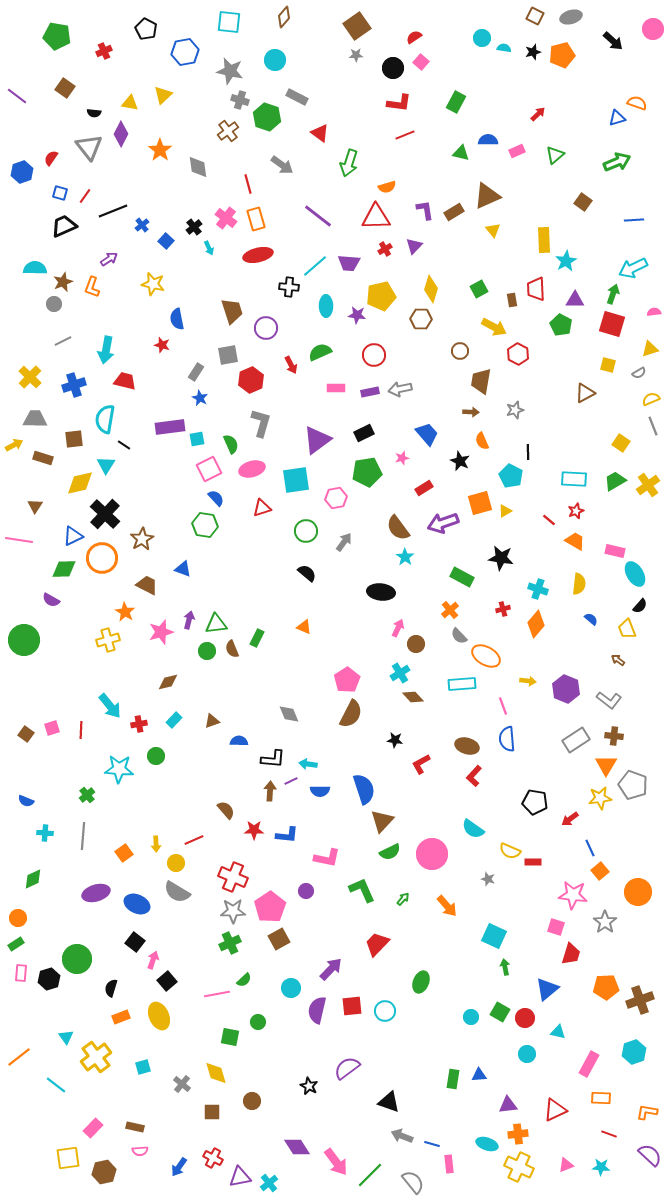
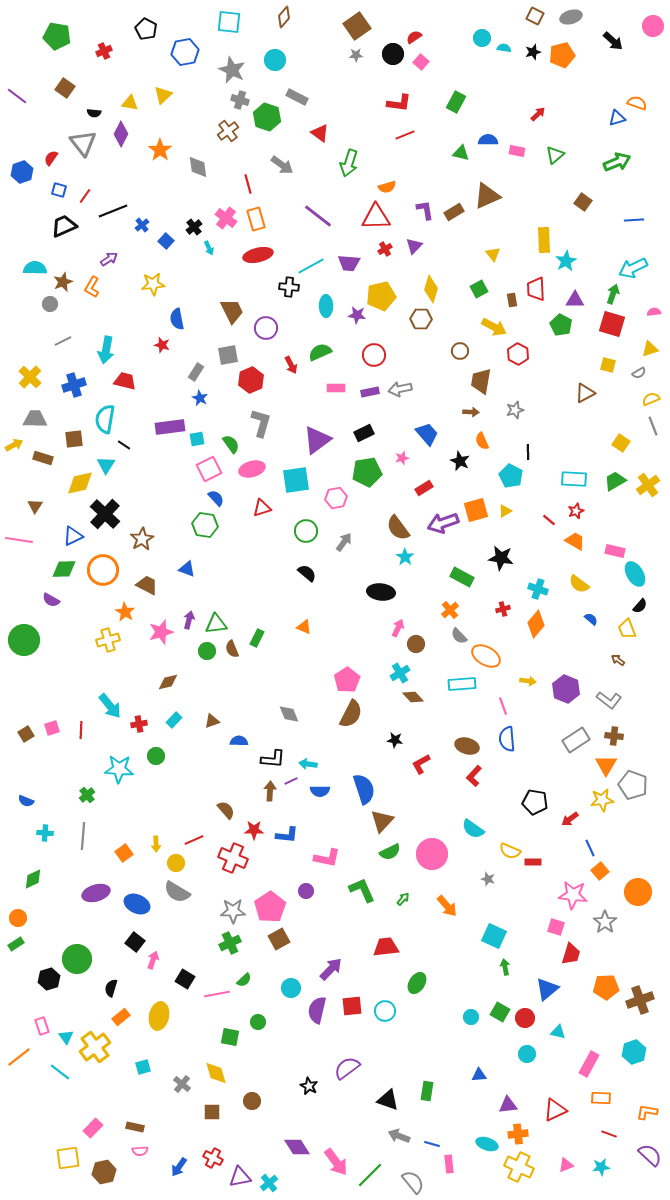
pink circle at (653, 29): moved 3 px up
black circle at (393, 68): moved 14 px up
gray star at (230, 71): moved 2 px right, 1 px up; rotated 12 degrees clockwise
gray triangle at (89, 147): moved 6 px left, 4 px up
pink rectangle at (517, 151): rotated 35 degrees clockwise
blue square at (60, 193): moved 1 px left, 3 px up
yellow triangle at (493, 230): moved 24 px down
cyan line at (315, 266): moved 4 px left; rotated 12 degrees clockwise
yellow star at (153, 284): rotated 20 degrees counterclockwise
orange L-shape at (92, 287): rotated 10 degrees clockwise
gray circle at (54, 304): moved 4 px left
brown trapezoid at (232, 311): rotated 8 degrees counterclockwise
green semicircle at (231, 444): rotated 12 degrees counterclockwise
orange square at (480, 503): moved 4 px left, 7 px down
orange circle at (102, 558): moved 1 px right, 12 px down
blue triangle at (183, 569): moved 4 px right
yellow semicircle at (579, 584): rotated 120 degrees clockwise
brown square at (26, 734): rotated 21 degrees clockwise
yellow star at (600, 798): moved 2 px right, 2 px down
red cross at (233, 877): moved 19 px up
red trapezoid at (377, 944): moved 9 px right, 3 px down; rotated 40 degrees clockwise
pink rectangle at (21, 973): moved 21 px right, 53 px down; rotated 24 degrees counterclockwise
black square at (167, 981): moved 18 px right, 2 px up; rotated 18 degrees counterclockwise
green ellipse at (421, 982): moved 4 px left, 1 px down; rotated 10 degrees clockwise
yellow ellipse at (159, 1016): rotated 36 degrees clockwise
orange rectangle at (121, 1017): rotated 18 degrees counterclockwise
yellow cross at (96, 1057): moved 1 px left, 10 px up
green rectangle at (453, 1079): moved 26 px left, 12 px down
cyan line at (56, 1085): moved 4 px right, 13 px up
black triangle at (389, 1102): moved 1 px left, 2 px up
gray arrow at (402, 1136): moved 3 px left
cyan star at (601, 1167): rotated 12 degrees counterclockwise
